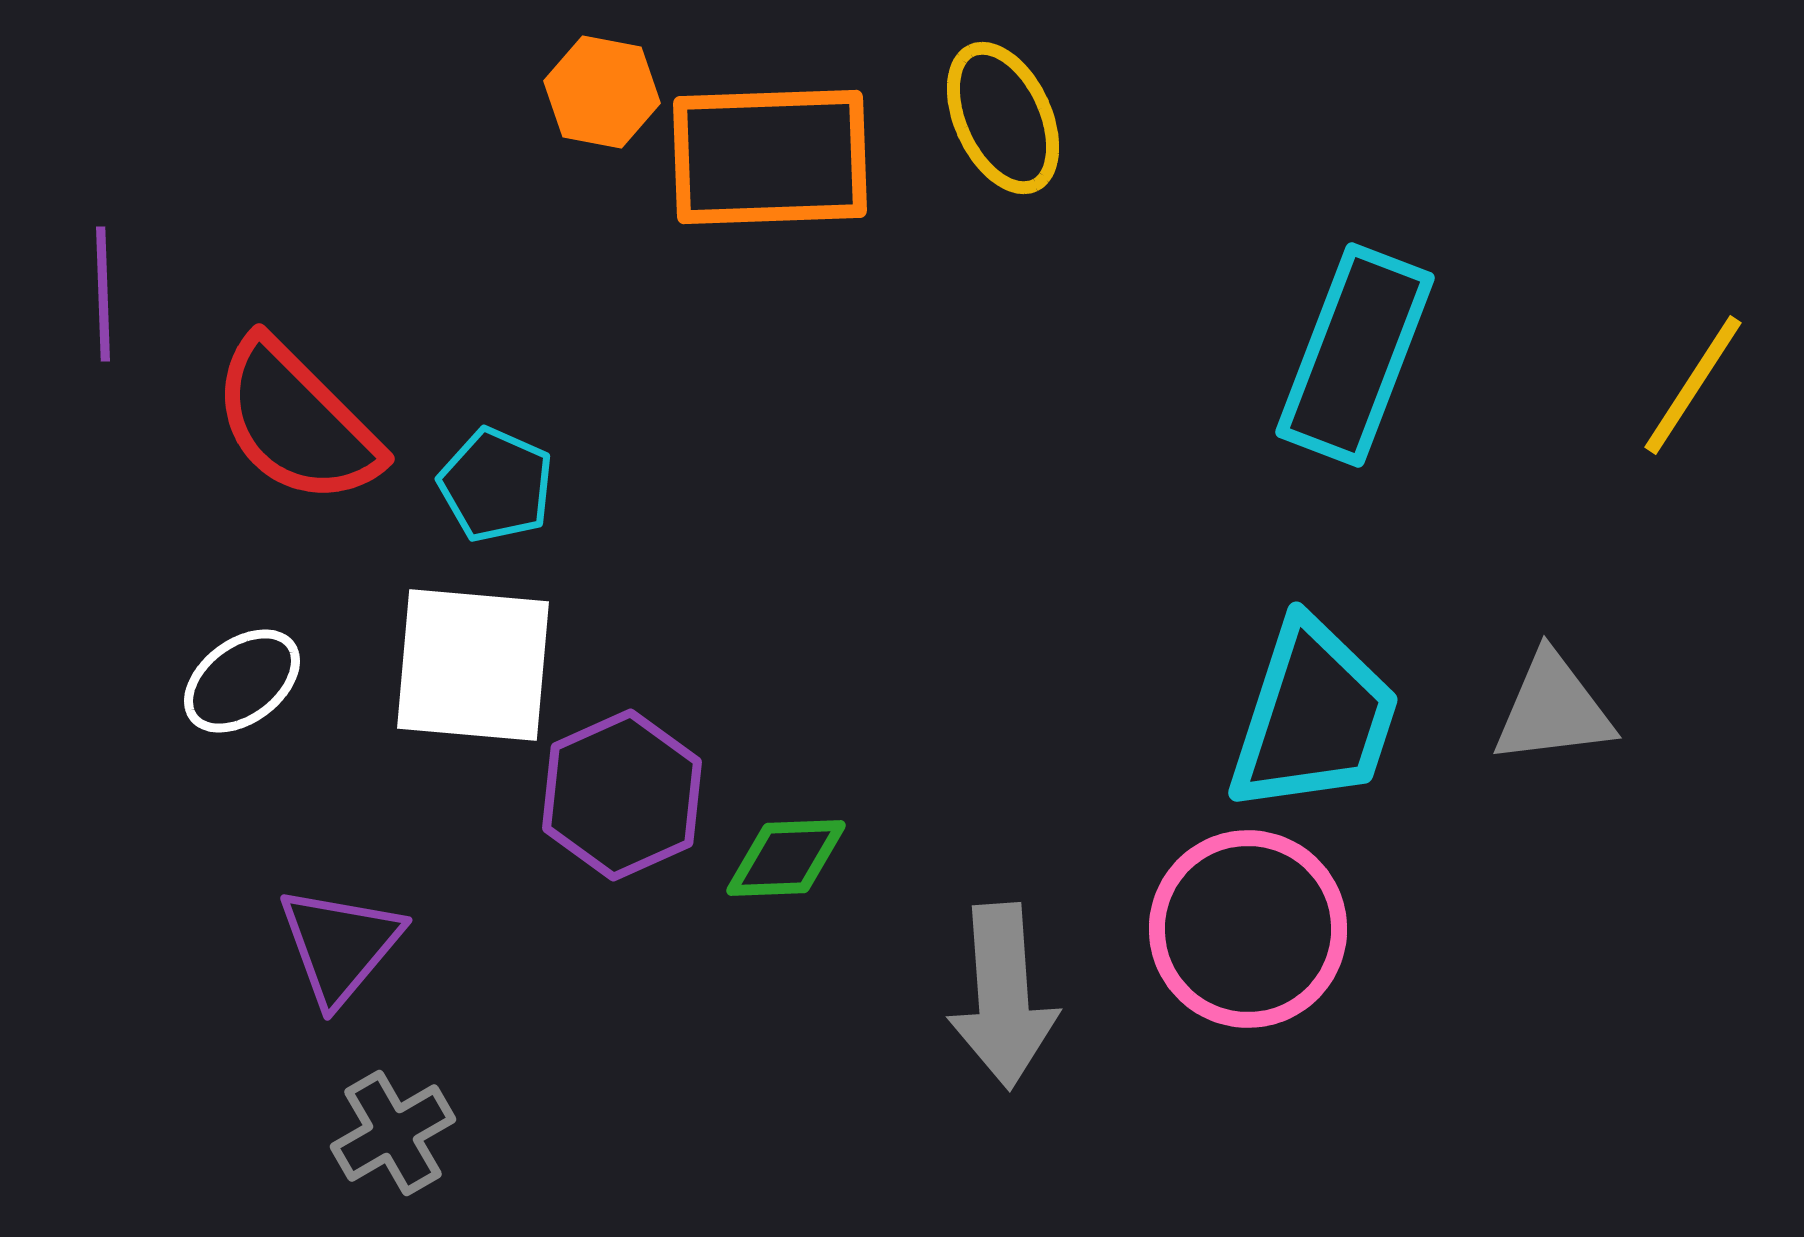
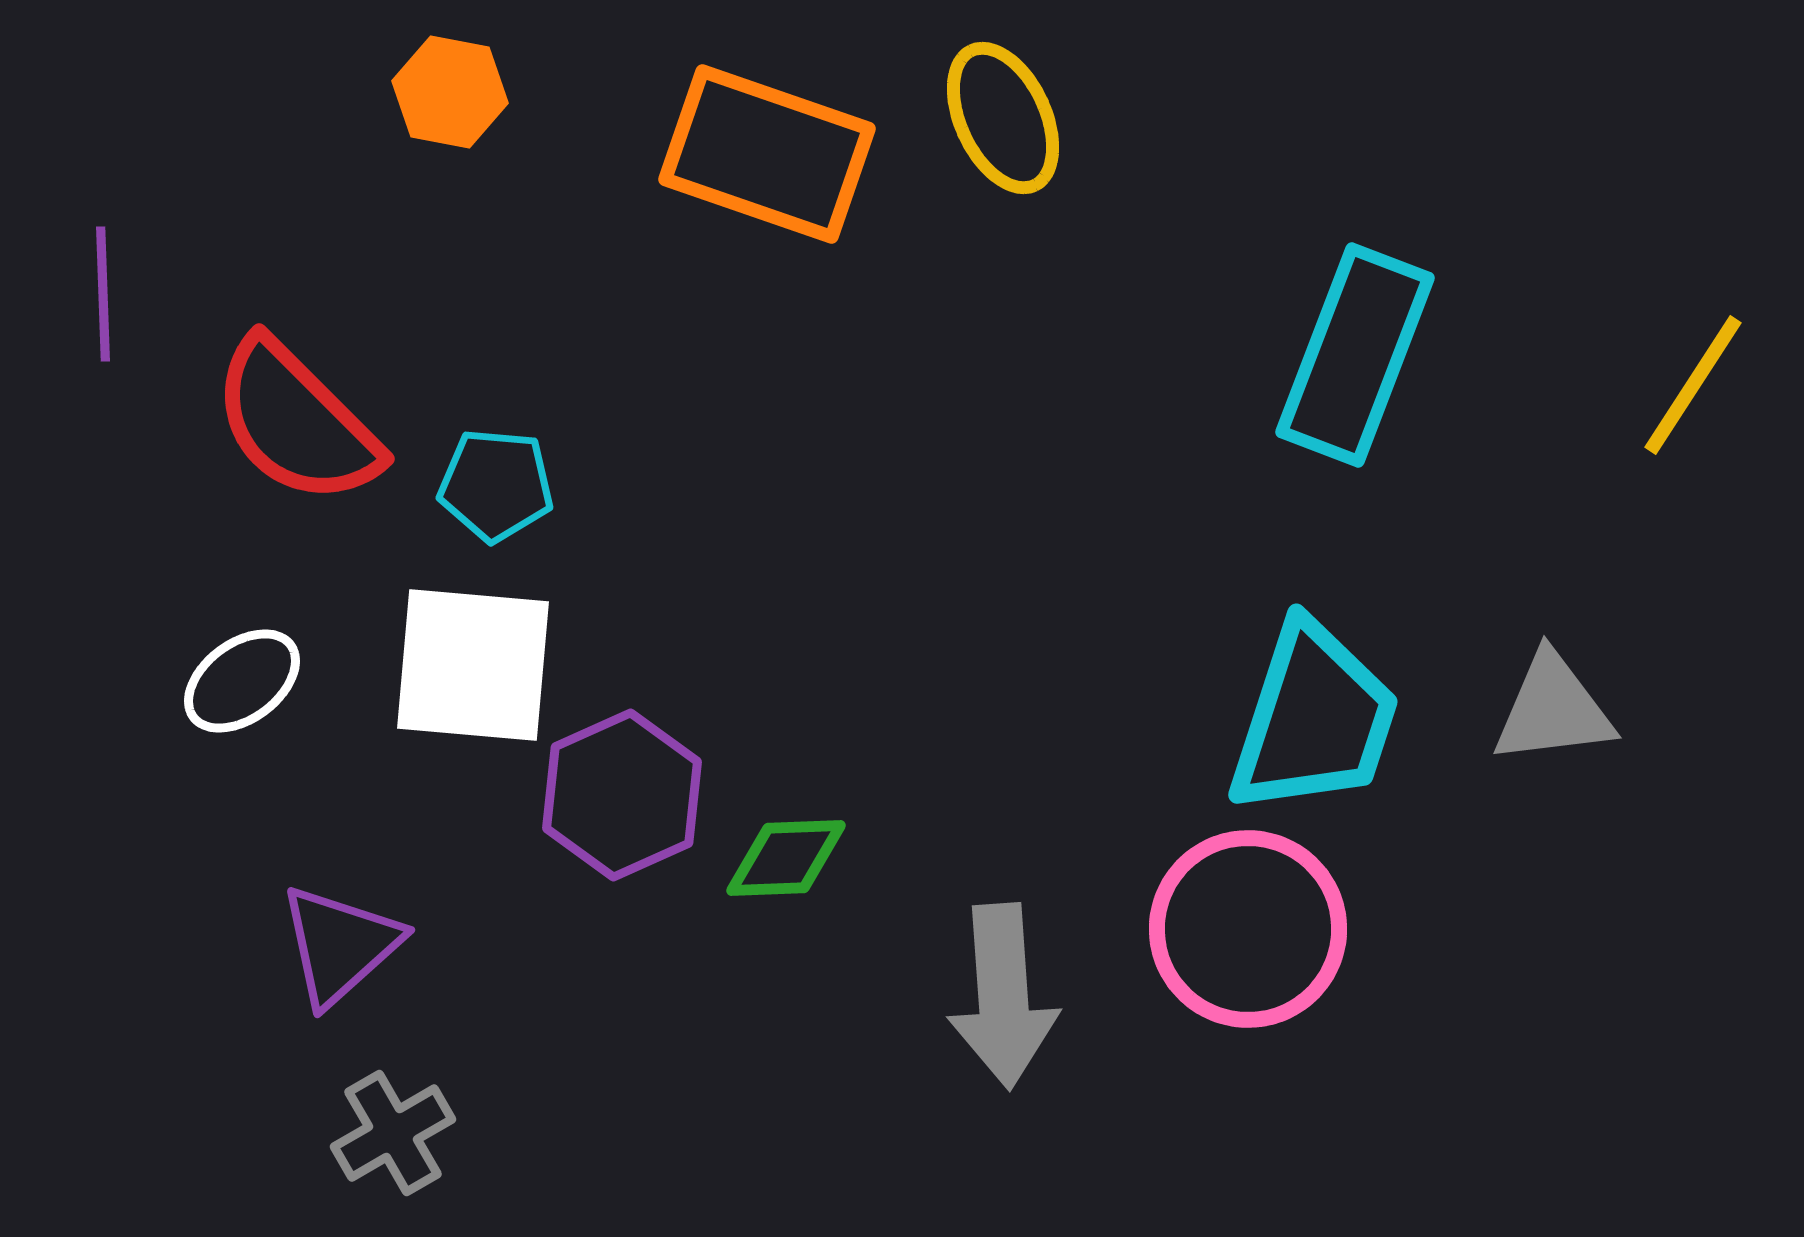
orange hexagon: moved 152 px left
orange rectangle: moved 3 px left, 3 px up; rotated 21 degrees clockwise
cyan pentagon: rotated 19 degrees counterclockwise
cyan trapezoid: moved 2 px down
purple triangle: rotated 8 degrees clockwise
